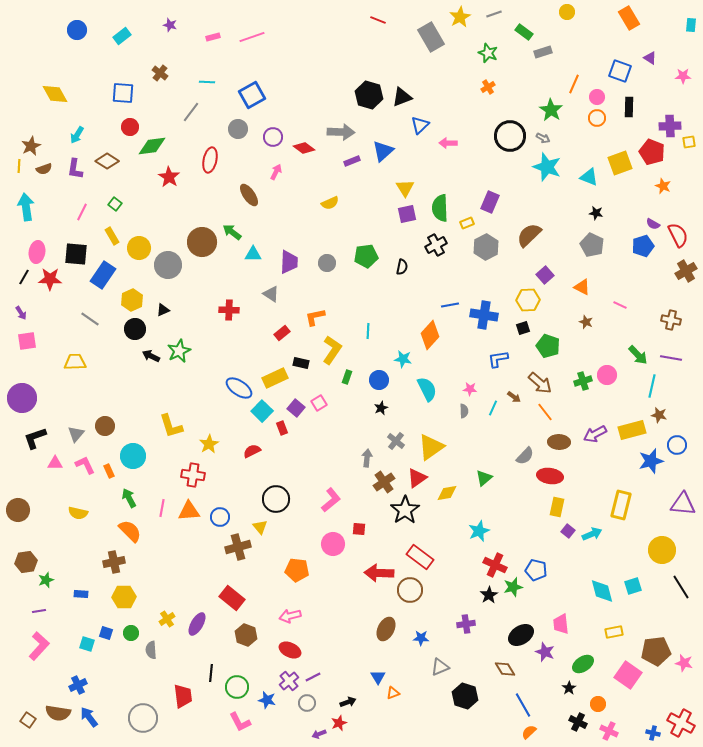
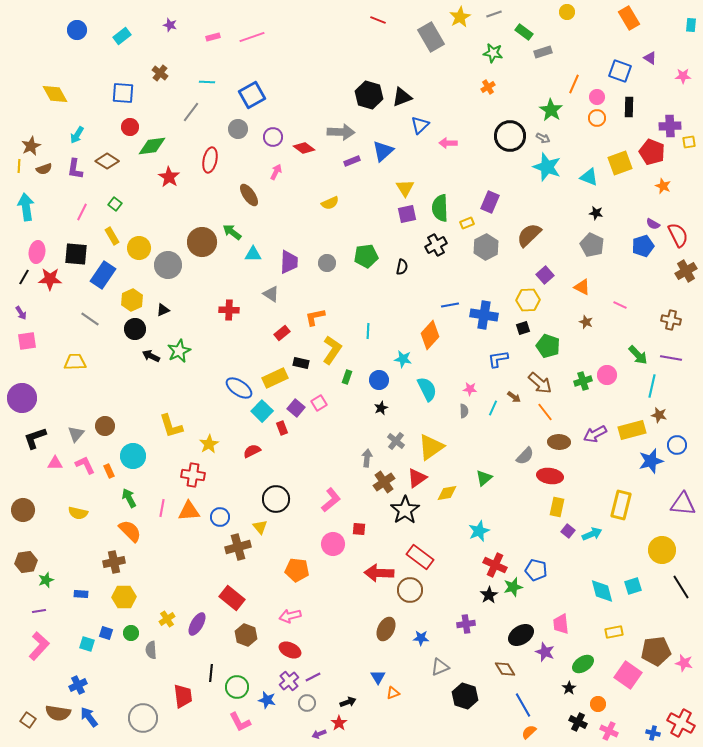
green star at (488, 53): moved 5 px right; rotated 12 degrees counterclockwise
brown circle at (18, 510): moved 5 px right
red star at (339, 723): rotated 14 degrees counterclockwise
